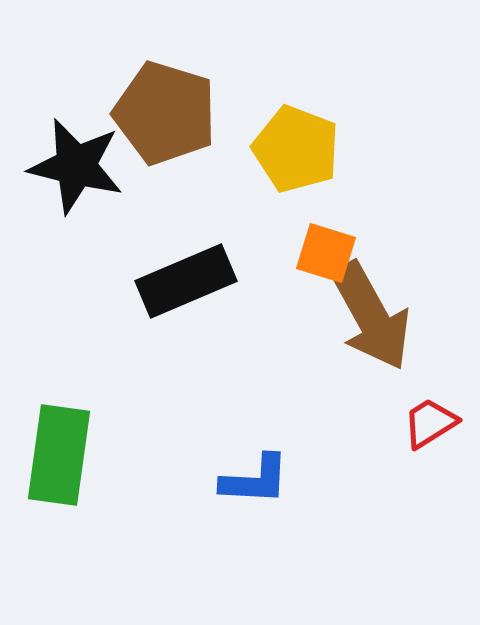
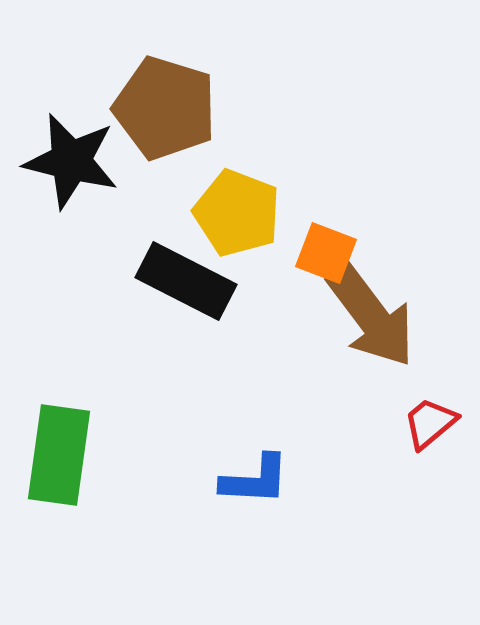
brown pentagon: moved 5 px up
yellow pentagon: moved 59 px left, 64 px down
black star: moved 5 px left, 5 px up
orange square: rotated 4 degrees clockwise
black rectangle: rotated 50 degrees clockwise
brown arrow: rotated 8 degrees counterclockwise
red trapezoid: rotated 8 degrees counterclockwise
